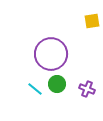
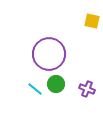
yellow square: rotated 21 degrees clockwise
purple circle: moved 2 px left
green circle: moved 1 px left
